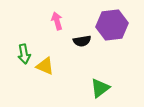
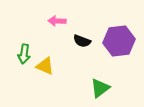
pink arrow: rotated 72 degrees counterclockwise
purple hexagon: moved 7 px right, 16 px down
black semicircle: rotated 30 degrees clockwise
green arrow: rotated 18 degrees clockwise
